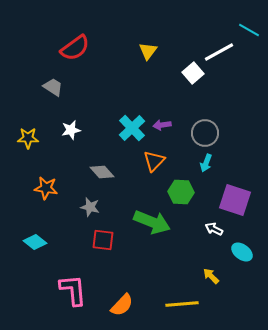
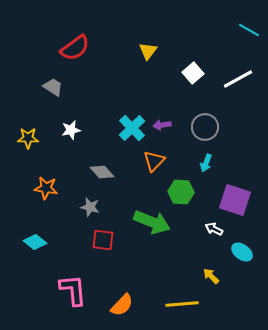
white line: moved 19 px right, 27 px down
gray circle: moved 6 px up
